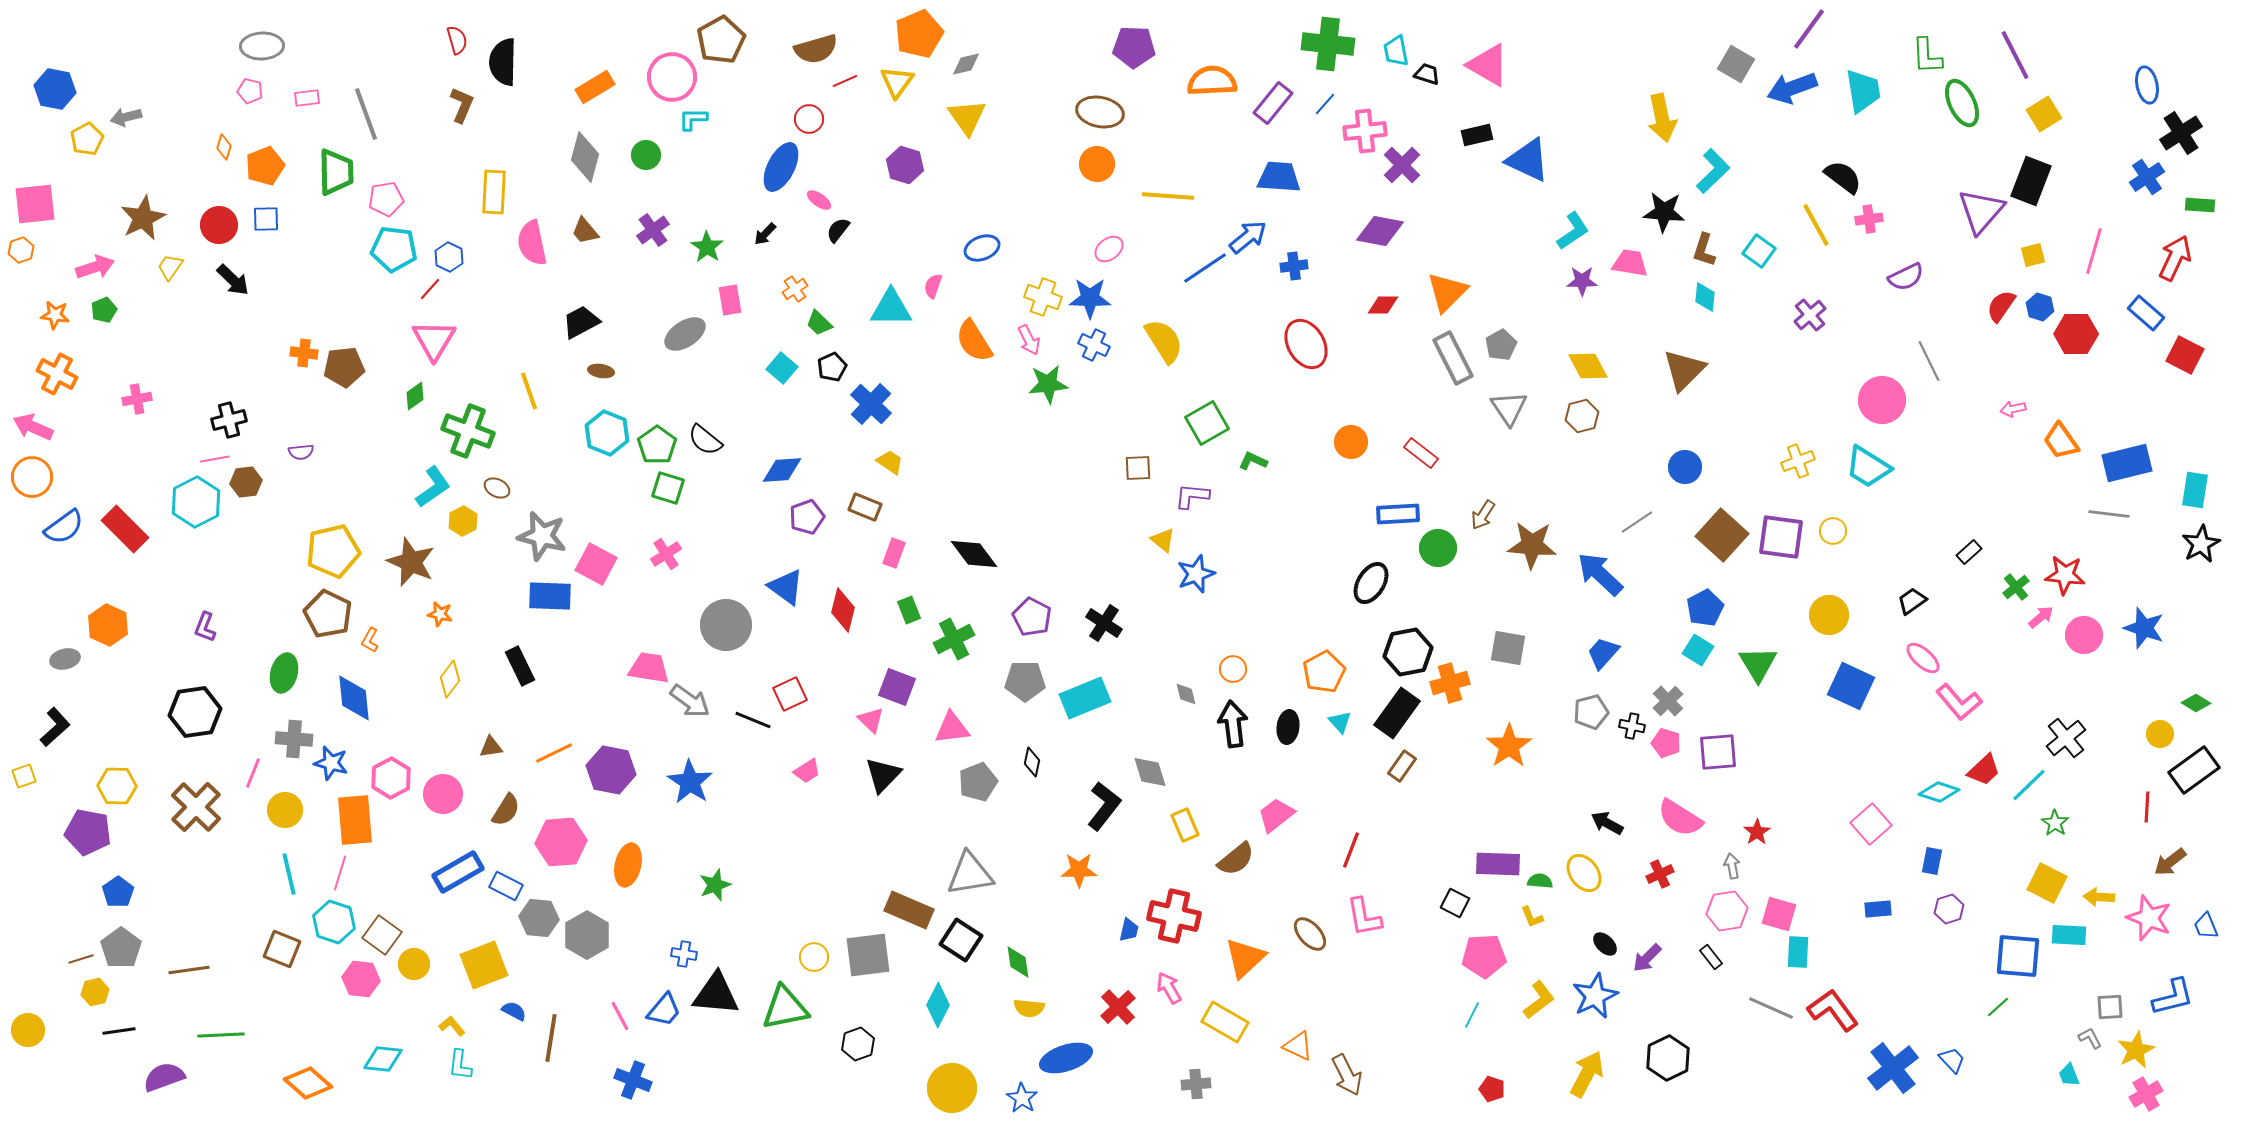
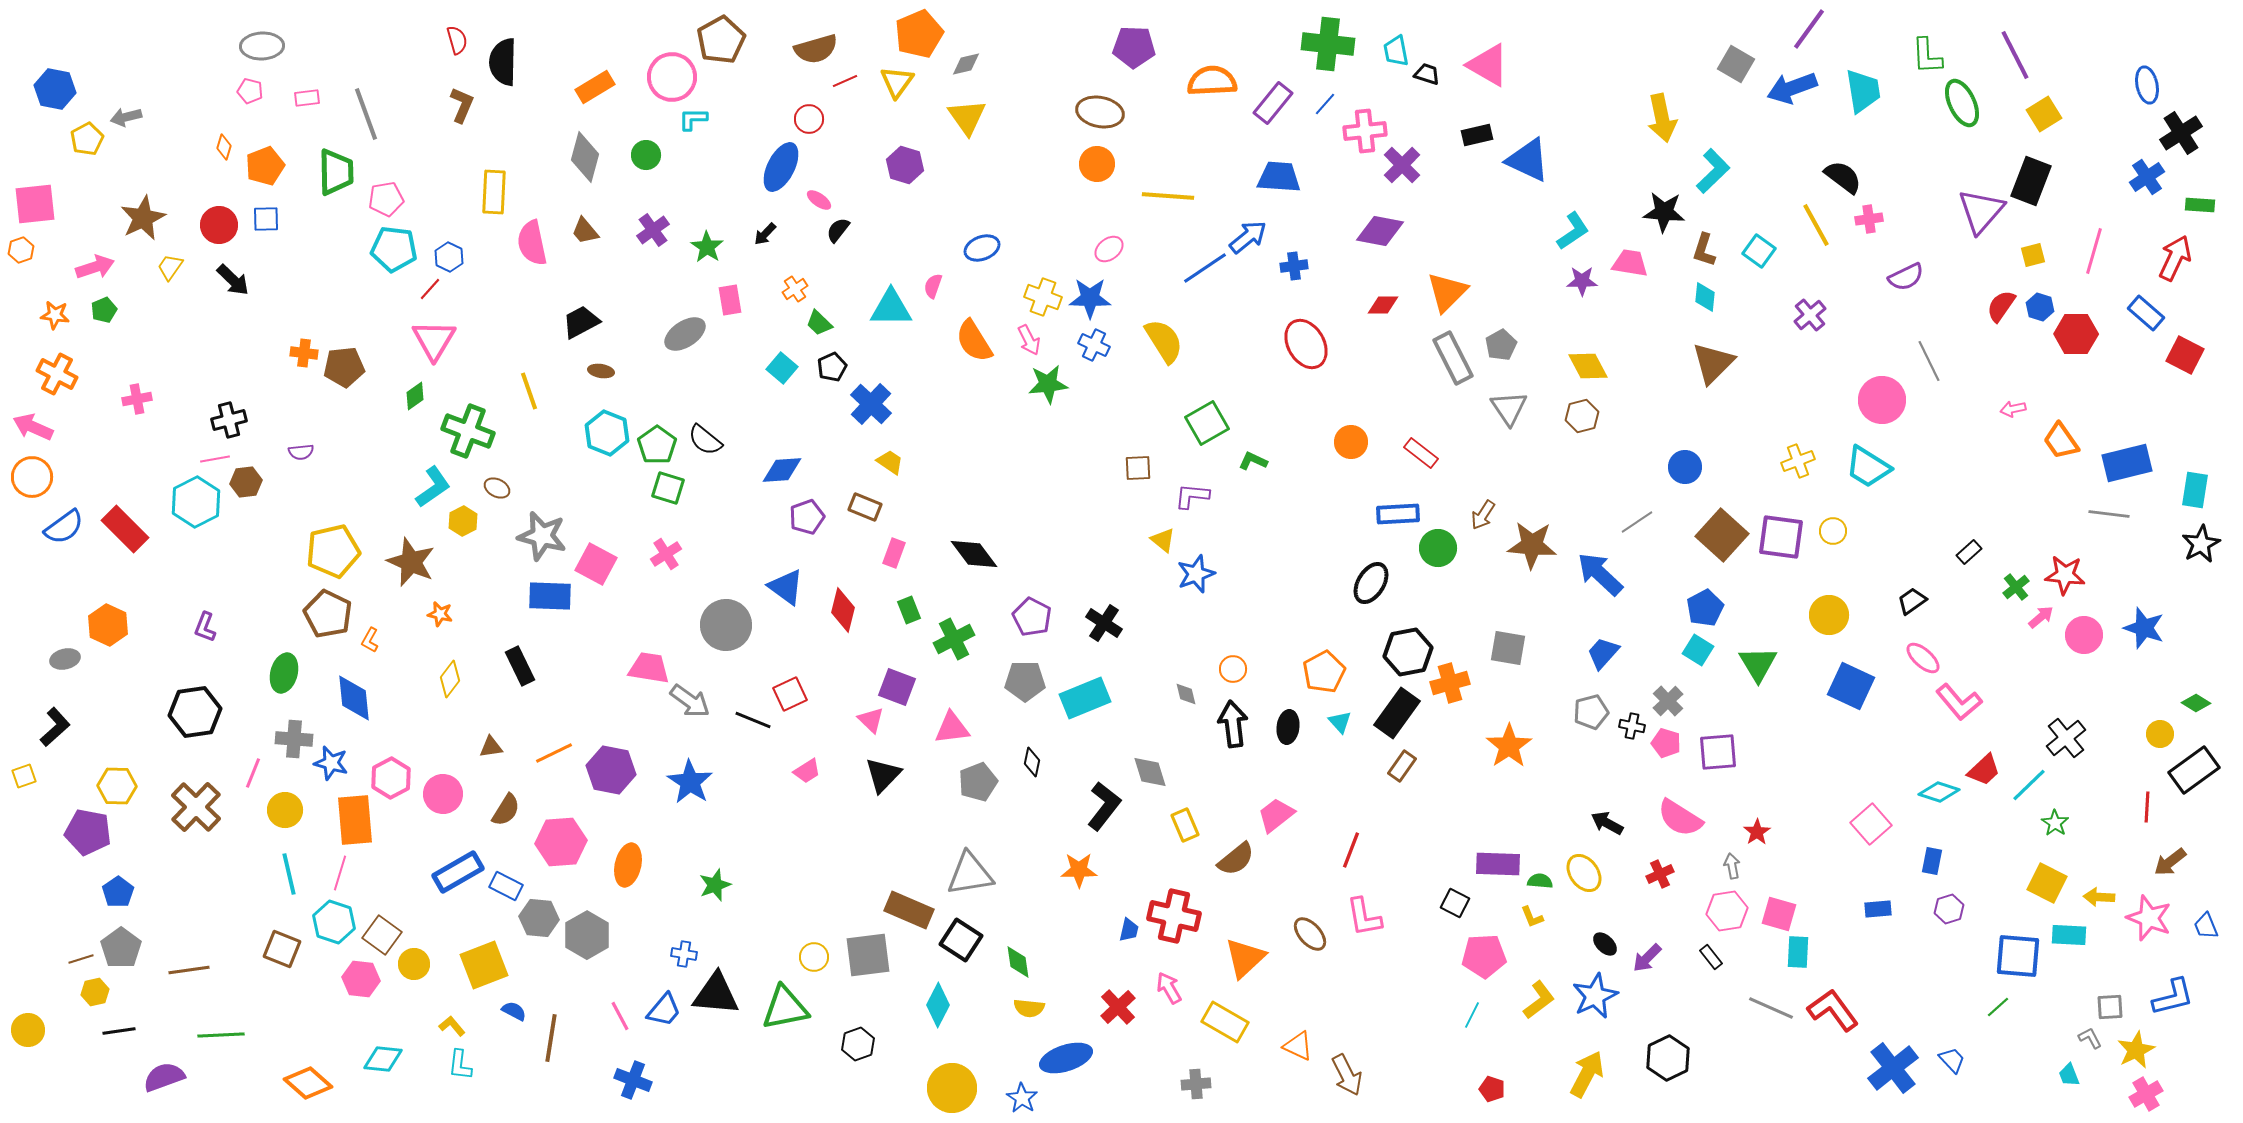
brown triangle at (1684, 370): moved 29 px right, 7 px up
